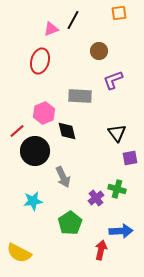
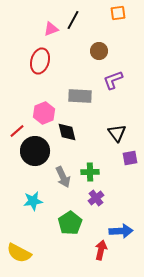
orange square: moved 1 px left
black diamond: moved 1 px down
green cross: moved 27 px left, 17 px up; rotated 18 degrees counterclockwise
